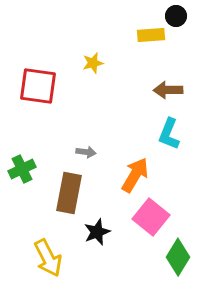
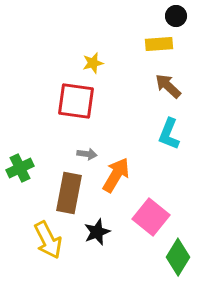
yellow rectangle: moved 8 px right, 9 px down
red square: moved 38 px right, 15 px down
brown arrow: moved 4 px up; rotated 44 degrees clockwise
gray arrow: moved 1 px right, 2 px down
green cross: moved 2 px left, 1 px up
orange arrow: moved 19 px left
yellow arrow: moved 18 px up
